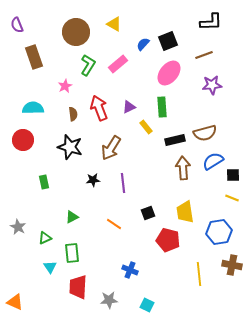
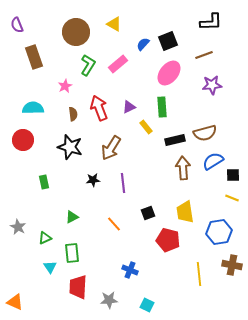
orange line at (114, 224): rotated 14 degrees clockwise
